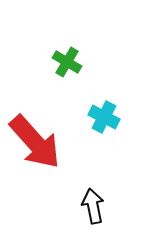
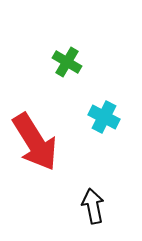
red arrow: rotated 10 degrees clockwise
